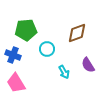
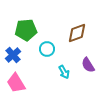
blue cross: rotated 28 degrees clockwise
